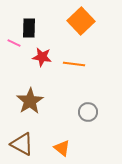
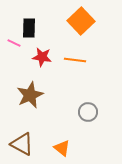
orange line: moved 1 px right, 4 px up
brown star: moved 6 px up; rotated 8 degrees clockwise
